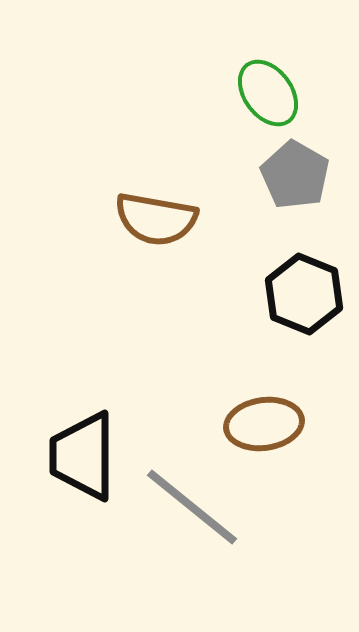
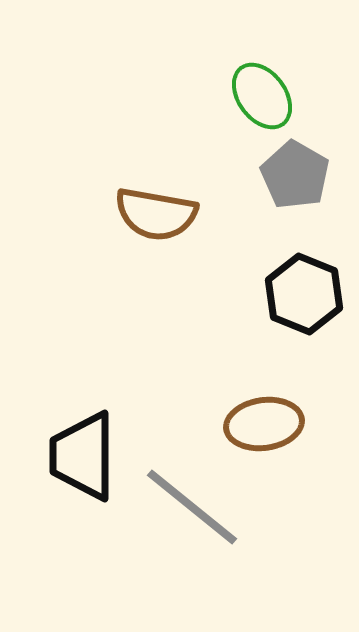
green ellipse: moved 6 px left, 3 px down
brown semicircle: moved 5 px up
